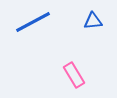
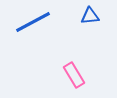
blue triangle: moved 3 px left, 5 px up
